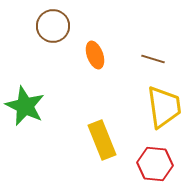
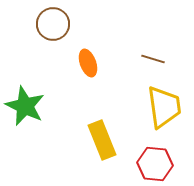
brown circle: moved 2 px up
orange ellipse: moved 7 px left, 8 px down
